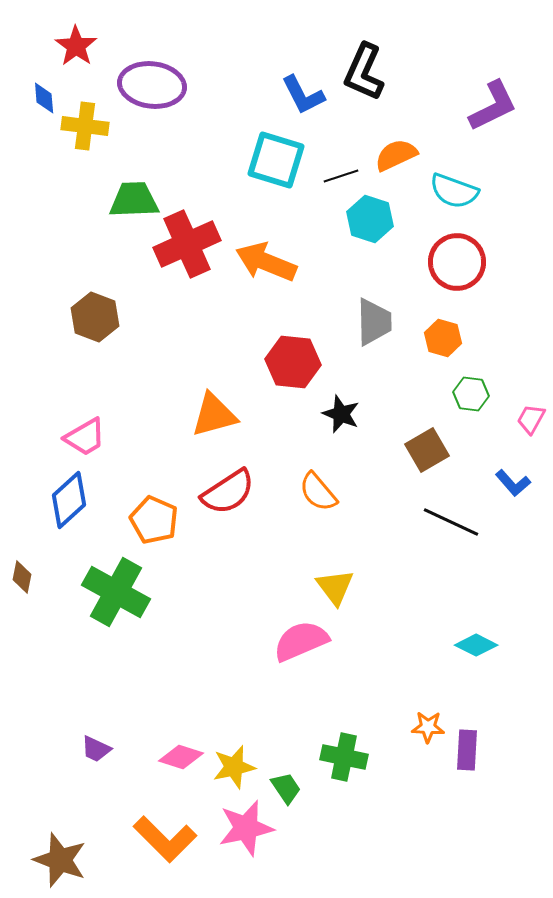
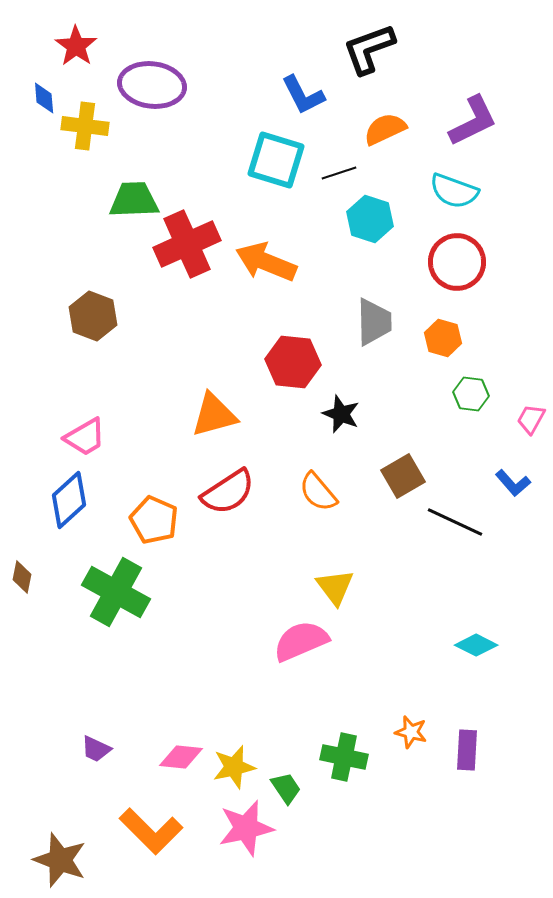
black L-shape at (364, 72): moved 5 px right, 23 px up; rotated 46 degrees clockwise
purple L-shape at (493, 106): moved 20 px left, 15 px down
orange semicircle at (396, 155): moved 11 px left, 26 px up
black line at (341, 176): moved 2 px left, 3 px up
brown hexagon at (95, 317): moved 2 px left, 1 px up
brown square at (427, 450): moved 24 px left, 26 px down
black line at (451, 522): moved 4 px right
orange star at (428, 727): moved 17 px left, 5 px down; rotated 12 degrees clockwise
pink diamond at (181, 757): rotated 12 degrees counterclockwise
orange L-shape at (165, 839): moved 14 px left, 8 px up
